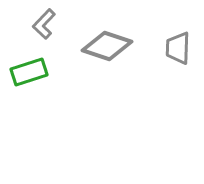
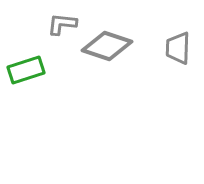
gray L-shape: moved 18 px right; rotated 52 degrees clockwise
green rectangle: moved 3 px left, 2 px up
